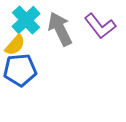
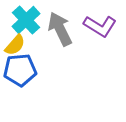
purple L-shape: rotated 20 degrees counterclockwise
